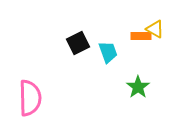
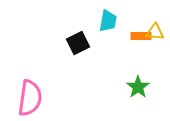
yellow triangle: moved 3 px down; rotated 24 degrees counterclockwise
cyan trapezoid: moved 31 px up; rotated 30 degrees clockwise
pink semicircle: rotated 9 degrees clockwise
